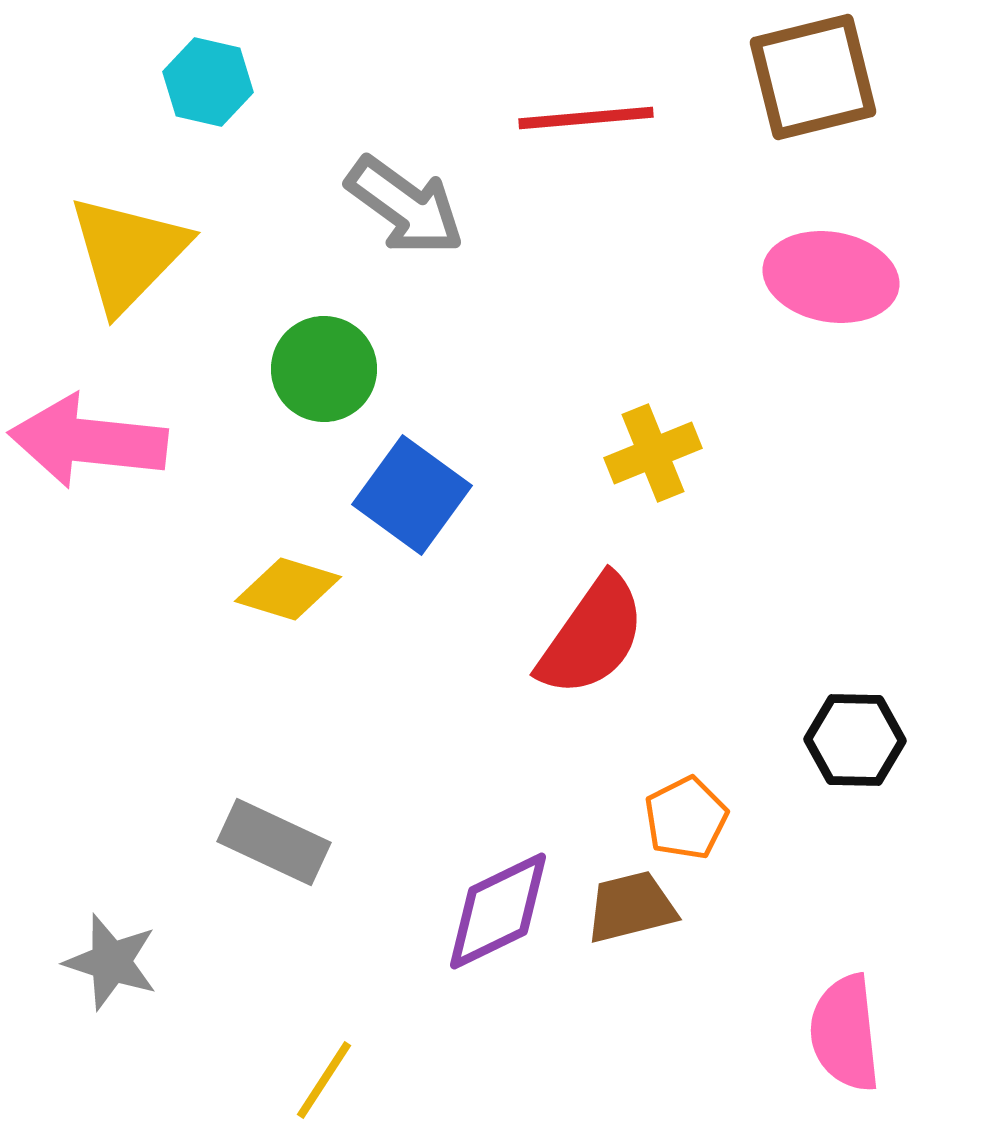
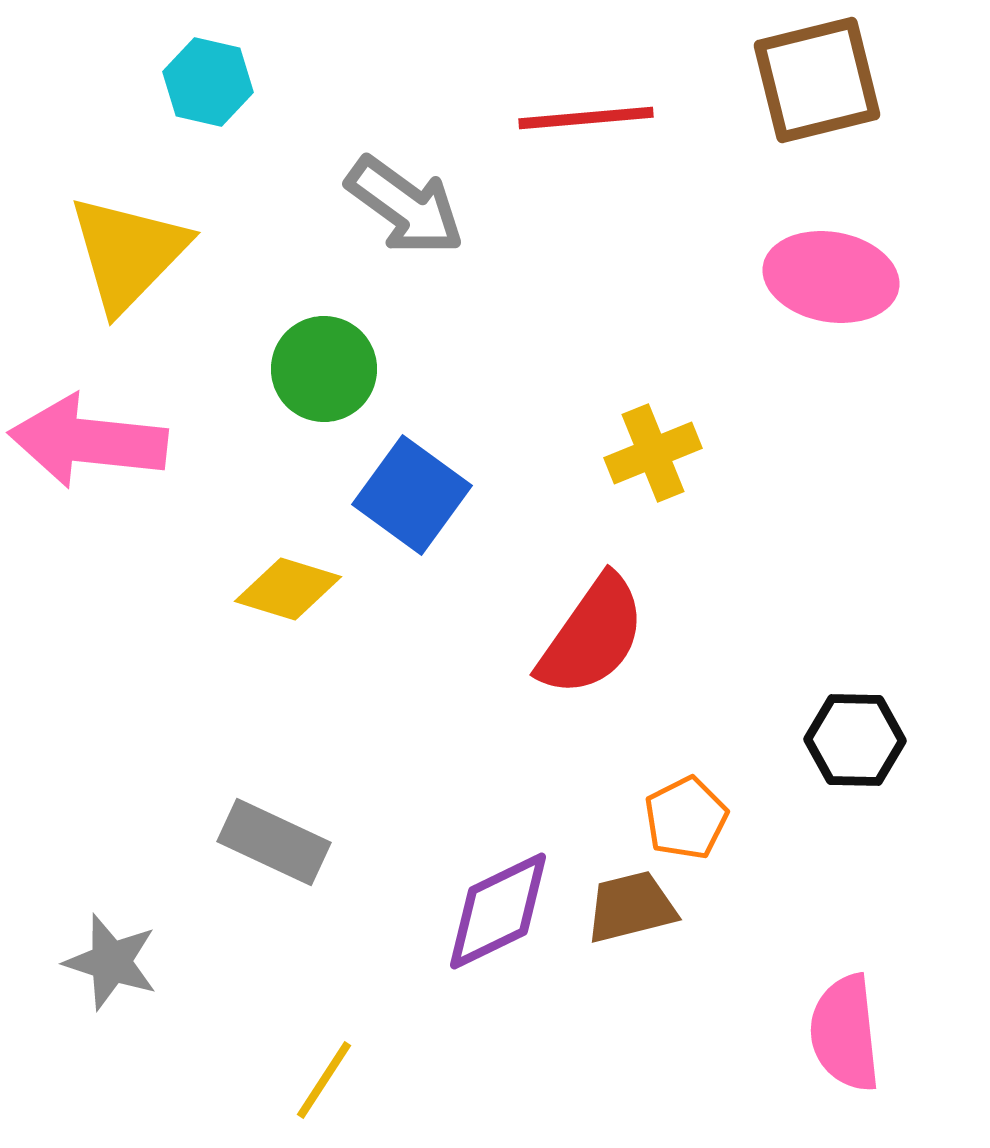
brown square: moved 4 px right, 3 px down
